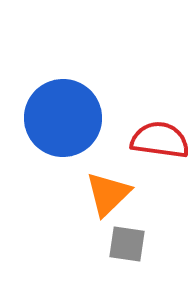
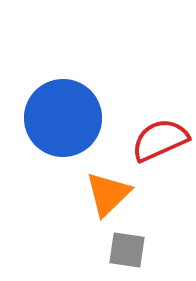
red semicircle: rotated 32 degrees counterclockwise
gray square: moved 6 px down
